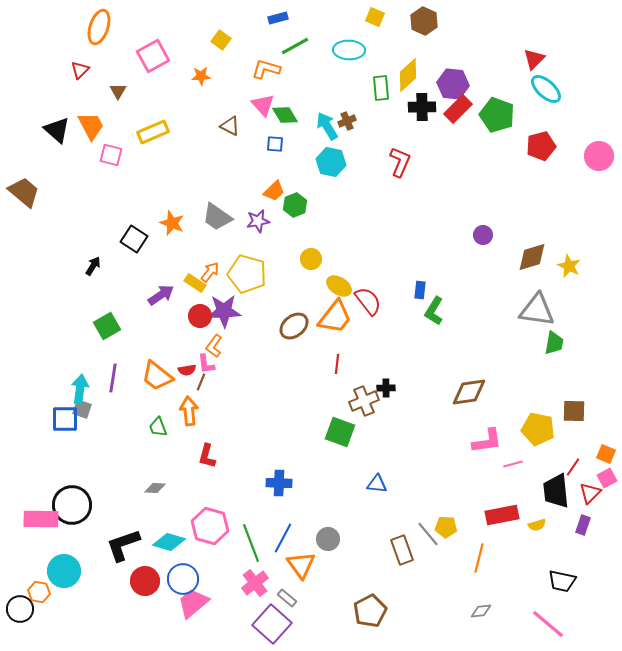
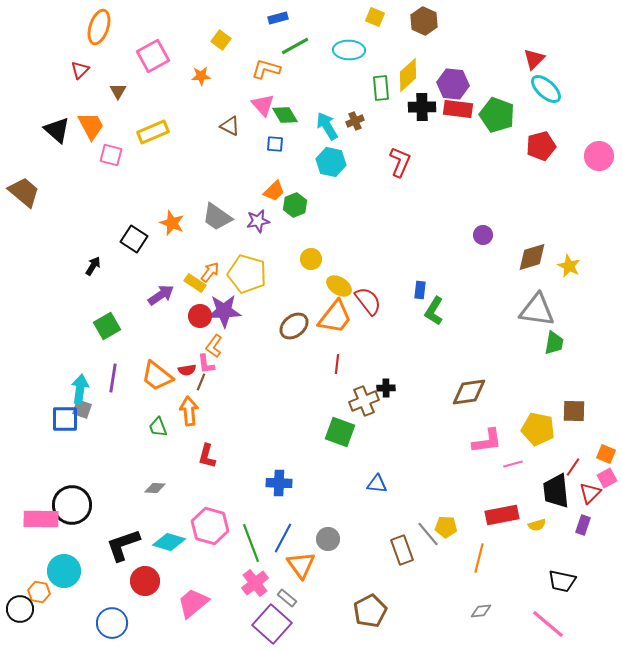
red rectangle at (458, 109): rotated 52 degrees clockwise
brown cross at (347, 121): moved 8 px right
blue circle at (183, 579): moved 71 px left, 44 px down
